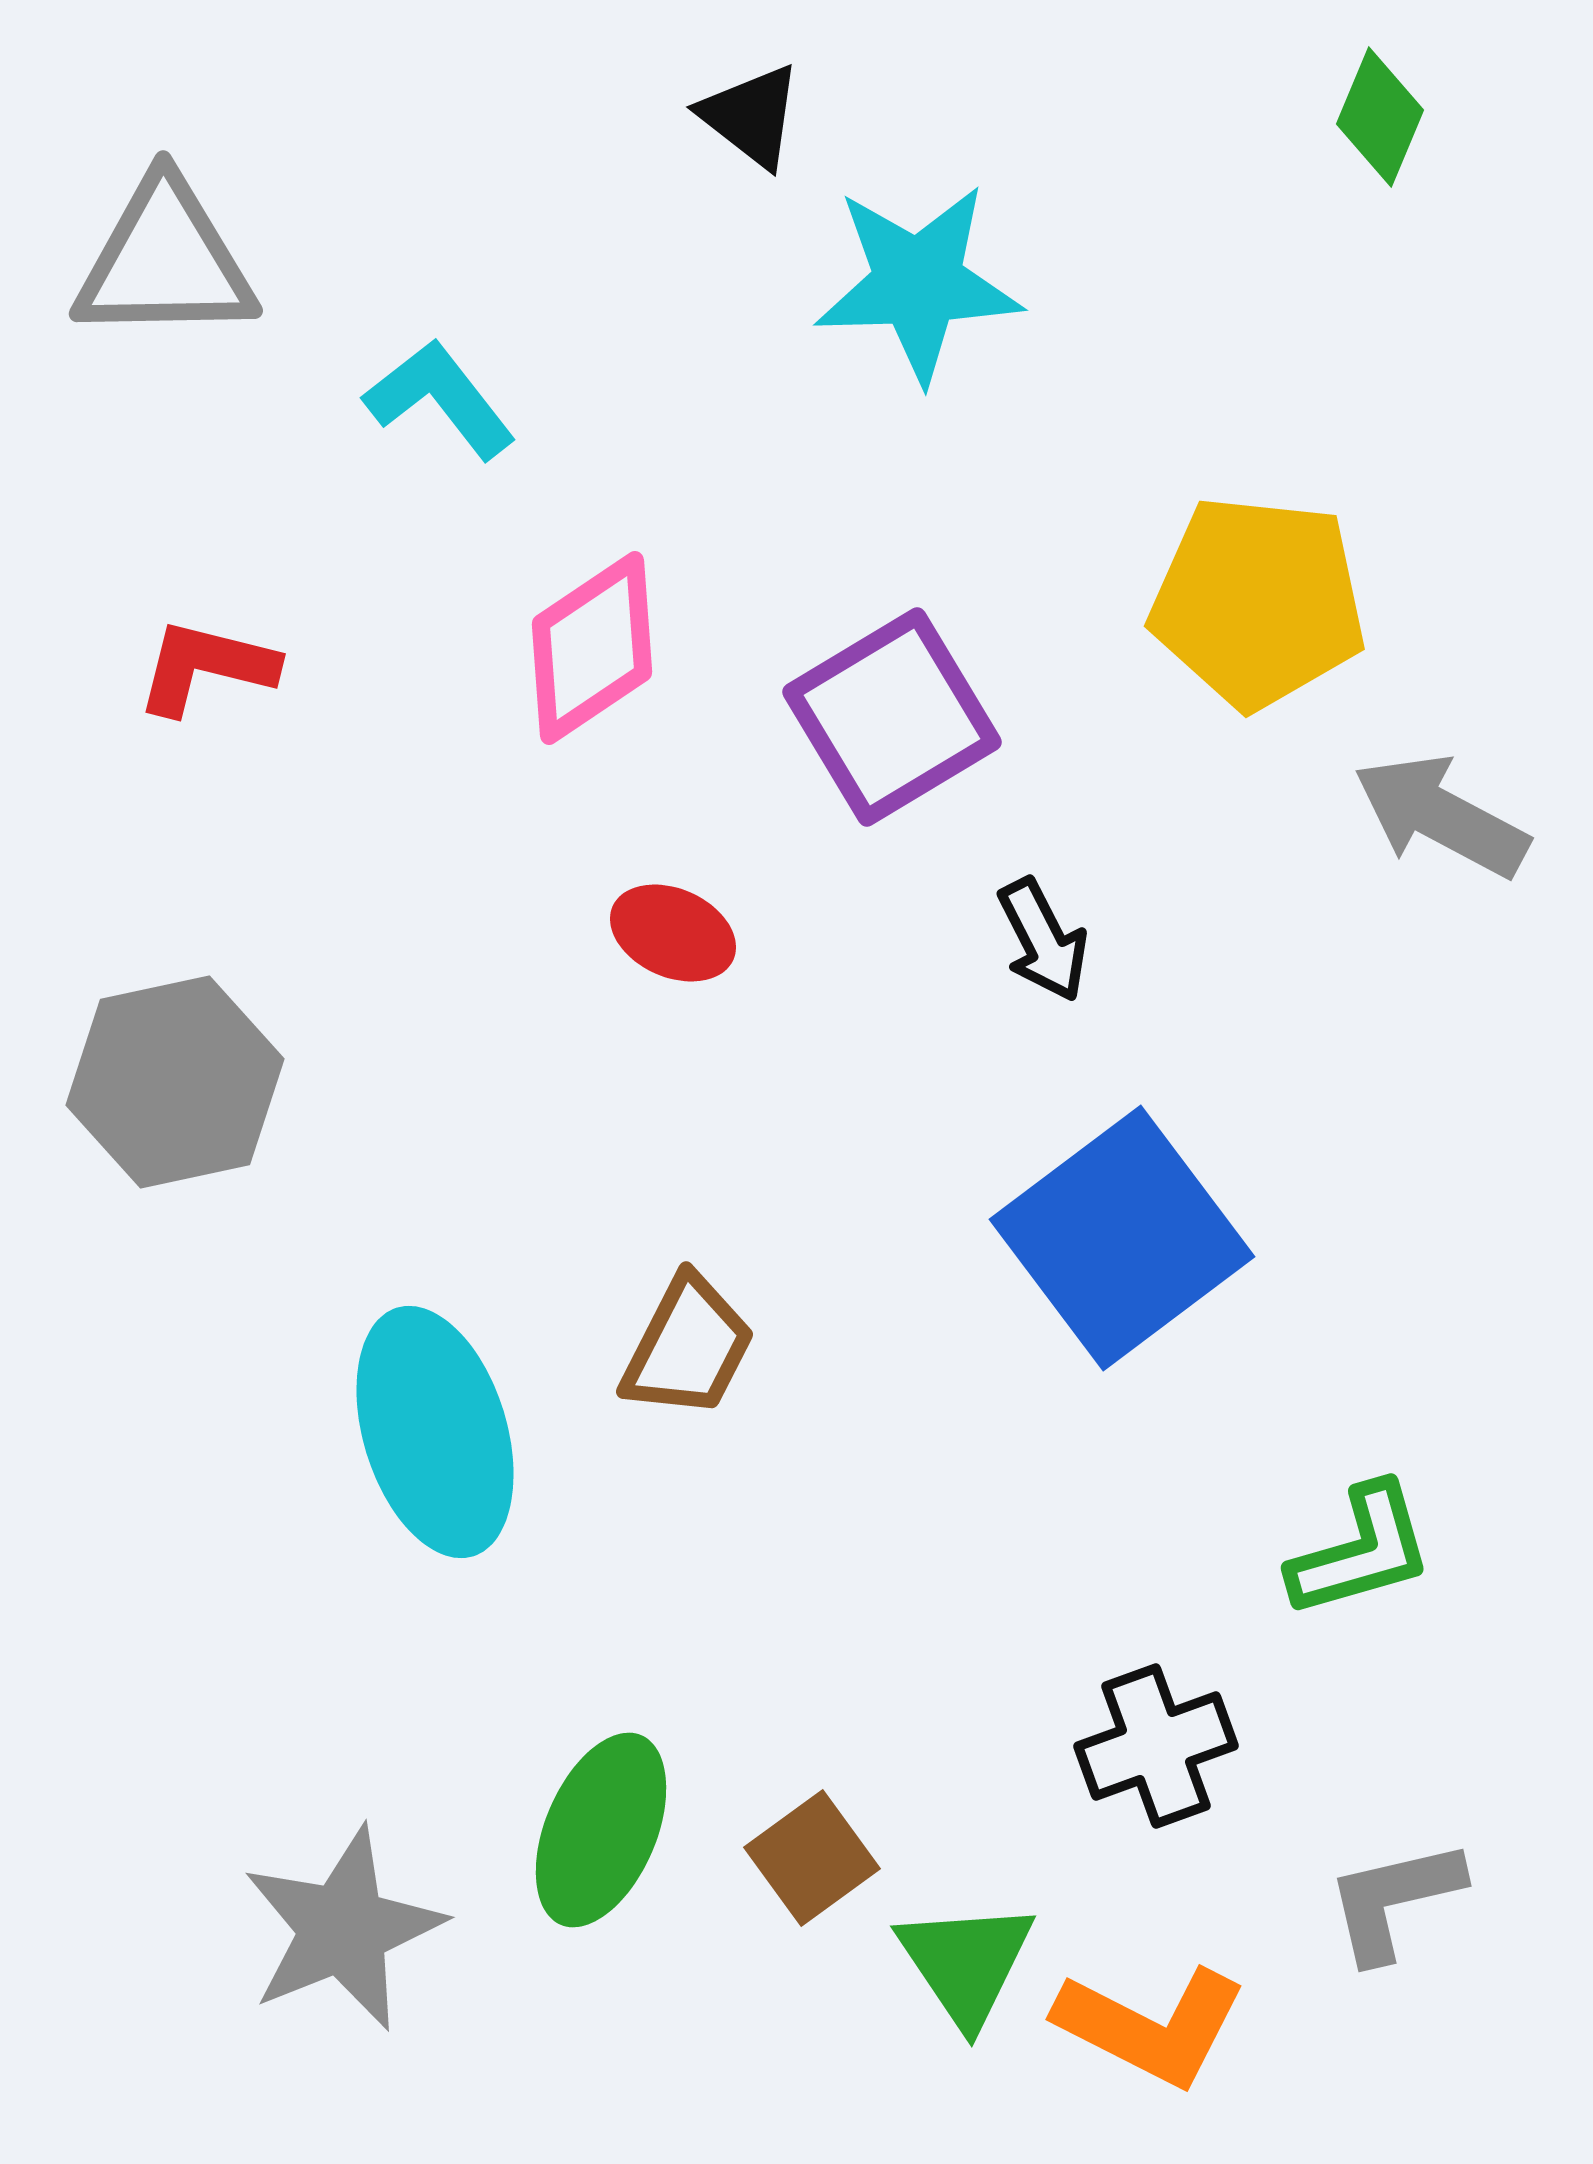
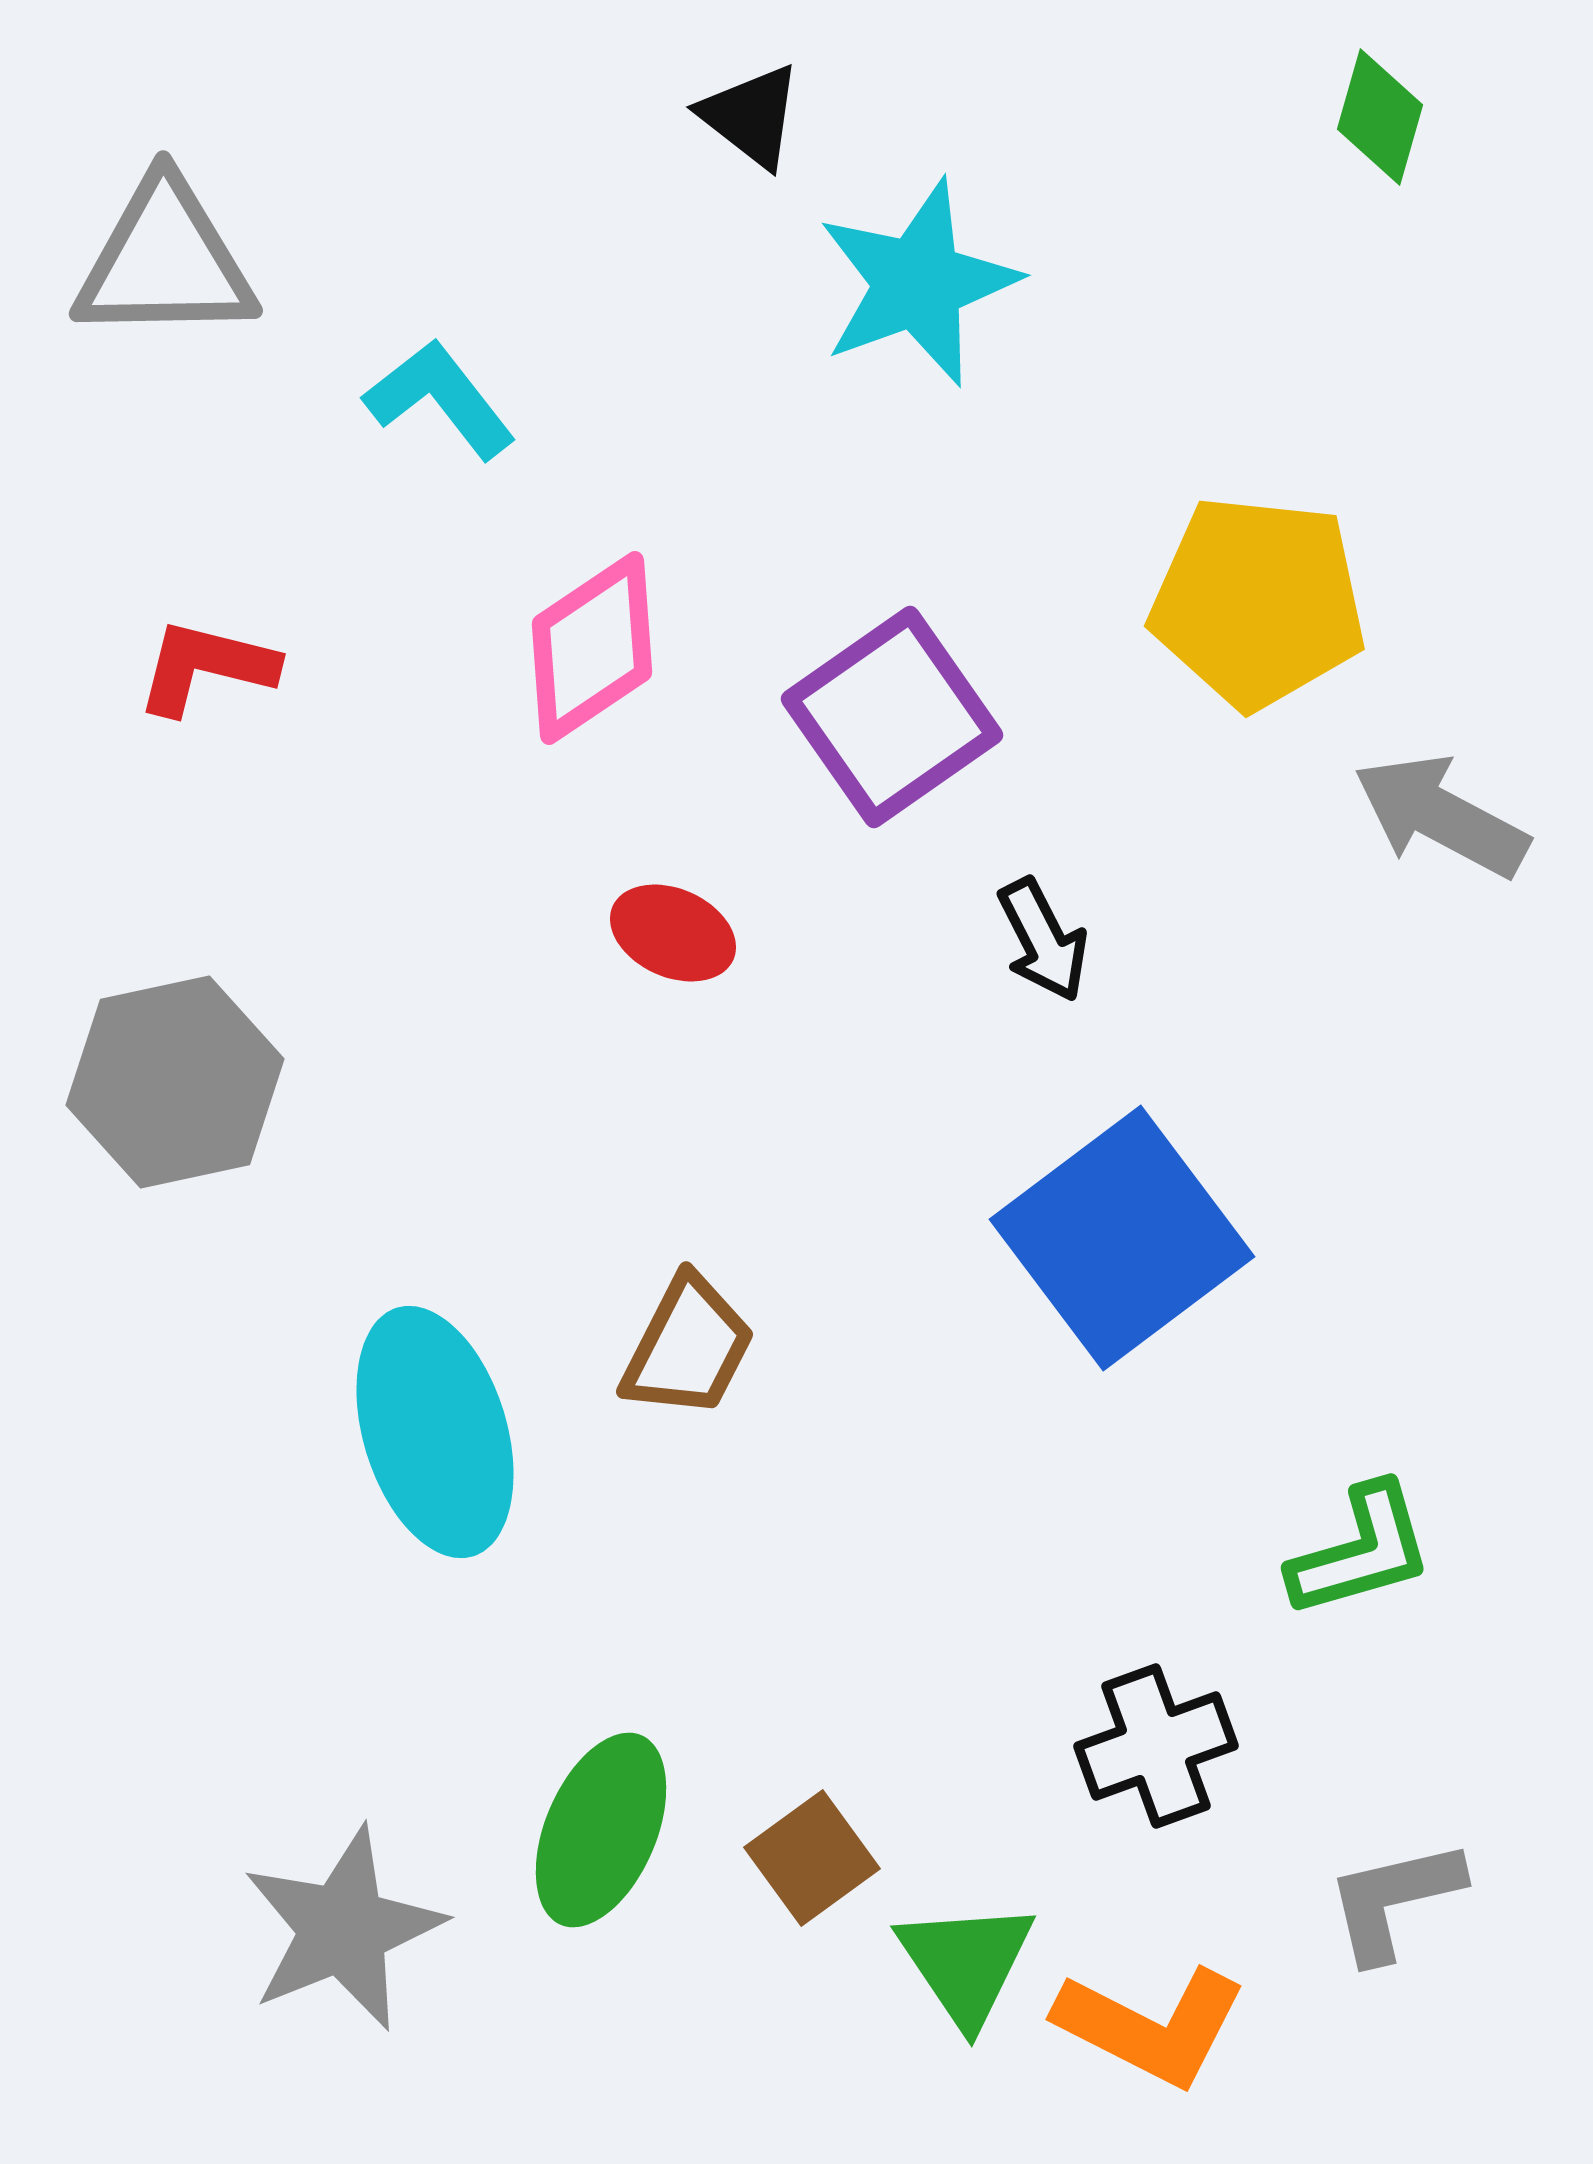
green diamond: rotated 7 degrees counterclockwise
cyan star: rotated 18 degrees counterclockwise
purple square: rotated 4 degrees counterclockwise
